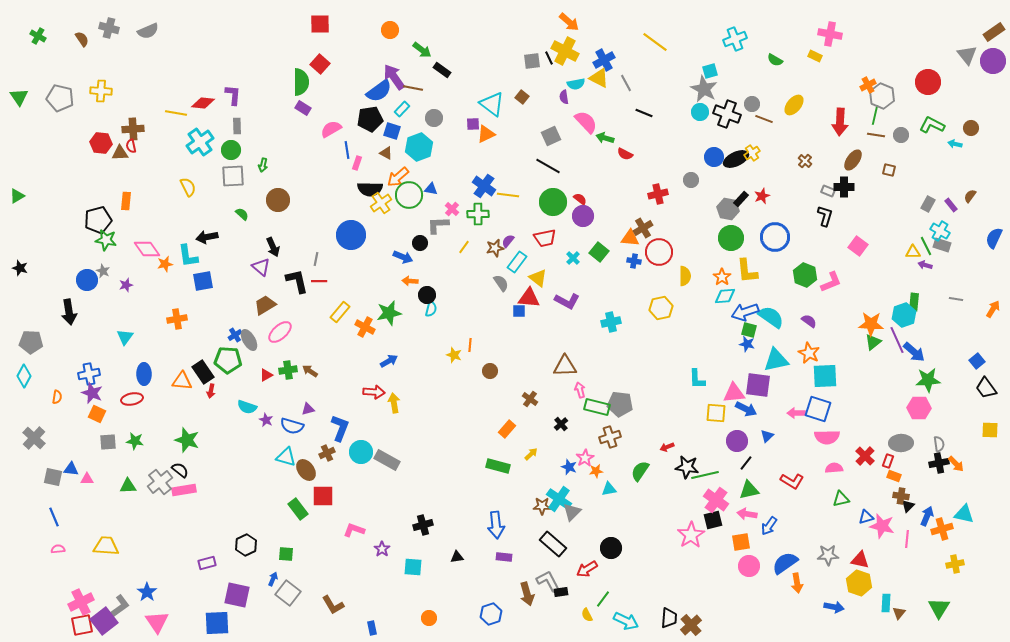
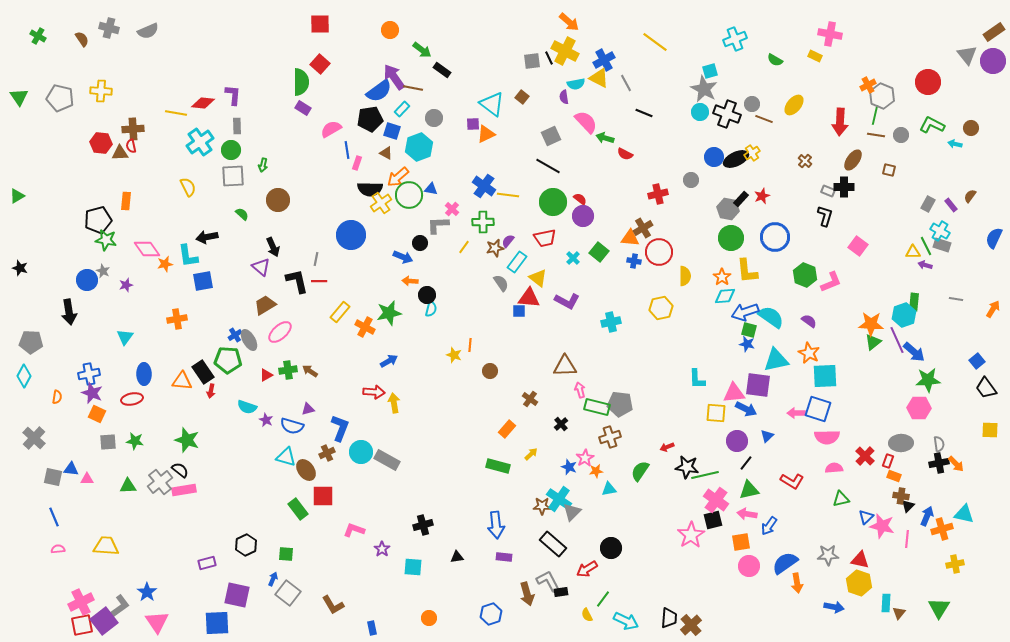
green cross at (478, 214): moved 5 px right, 8 px down
blue triangle at (866, 517): rotated 28 degrees counterclockwise
